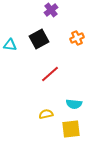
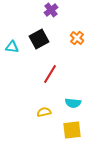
orange cross: rotated 24 degrees counterclockwise
cyan triangle: moved 2 px right, 2 px down
red line: rotated 18 degrees counterclockwise
cyan semicircle: moved 1 px left, 1 px up
yellow semicircle: moved 2 px left, 2 px up
yellow square: moved 1 px right, 1 px down
